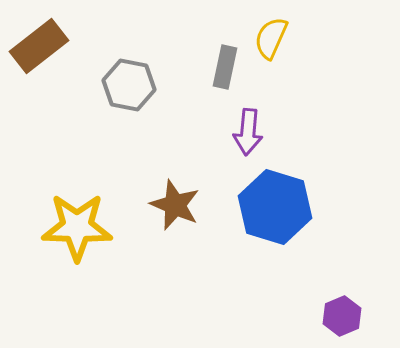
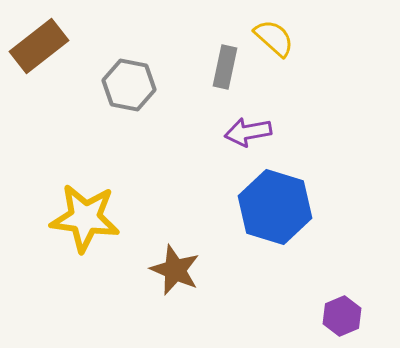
yellow semicircle: moved 3 px right; rotated 108 degrees clockwise
purple arrow: rotated 75 degrees clockwise
brown star: moved 65 px down
yellow star: moved 8 px right, 9 px up; rotated 6 degrees clockwise
